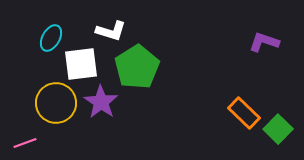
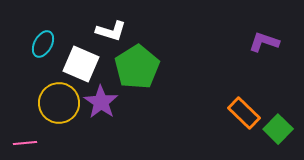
cyan ellipse: moved 8 px left, 6 px down
white square: rotated 30 degrees clockwise
yellow circle: moved 3 px right
pink line: rotated 15 degrees clockwise
